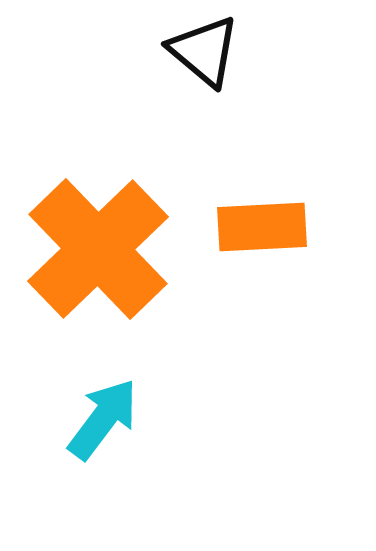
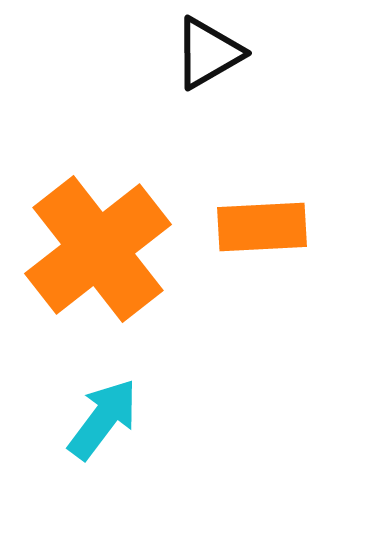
black triangle: moved 4 px right, 2 px down; rotated 50 degrees clockwise
orange cross: rotated 6 degrees clockwise
